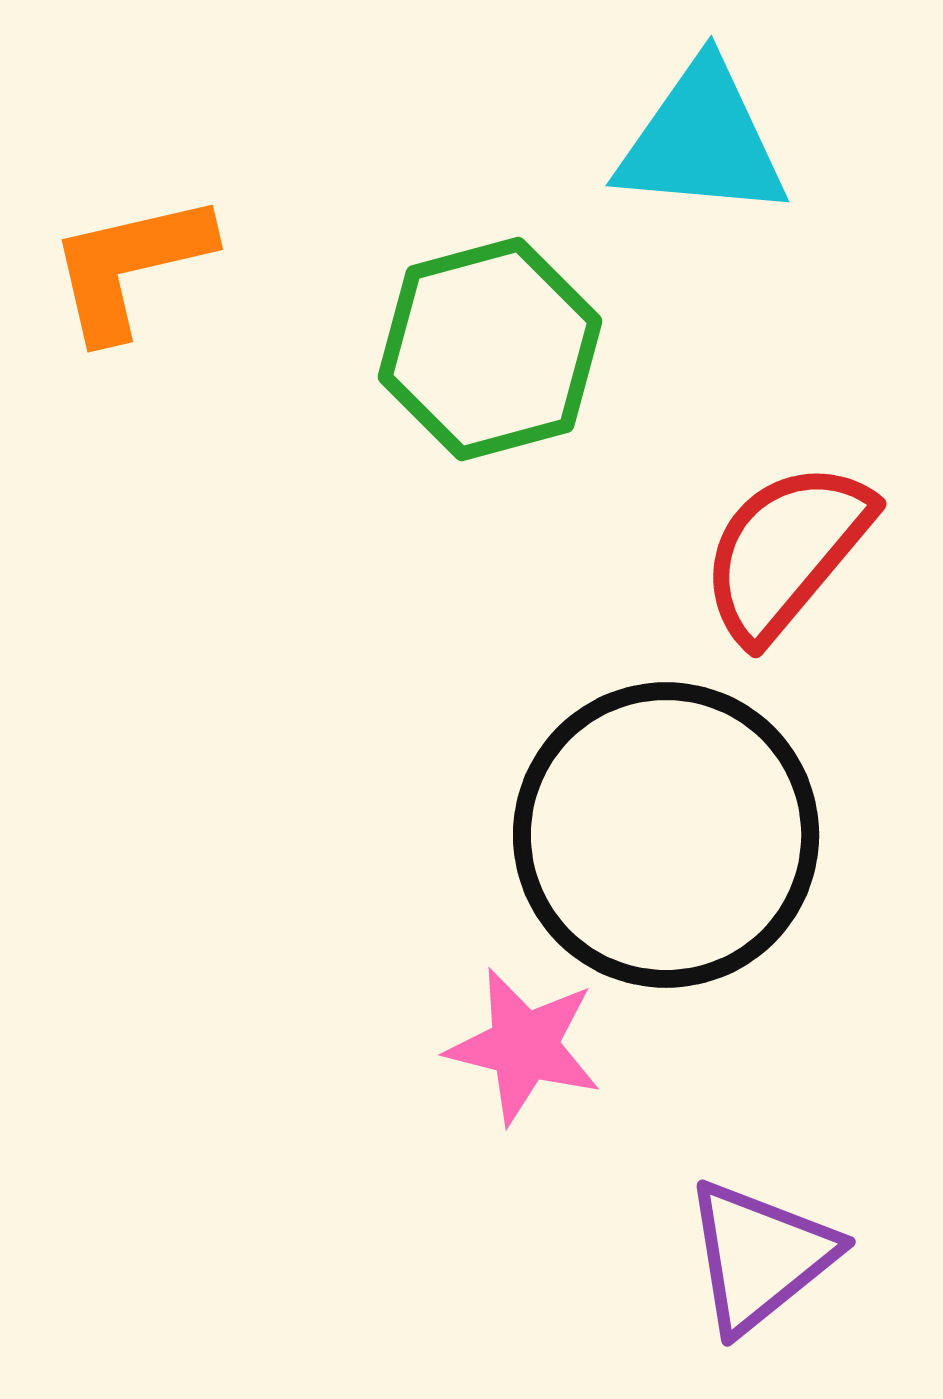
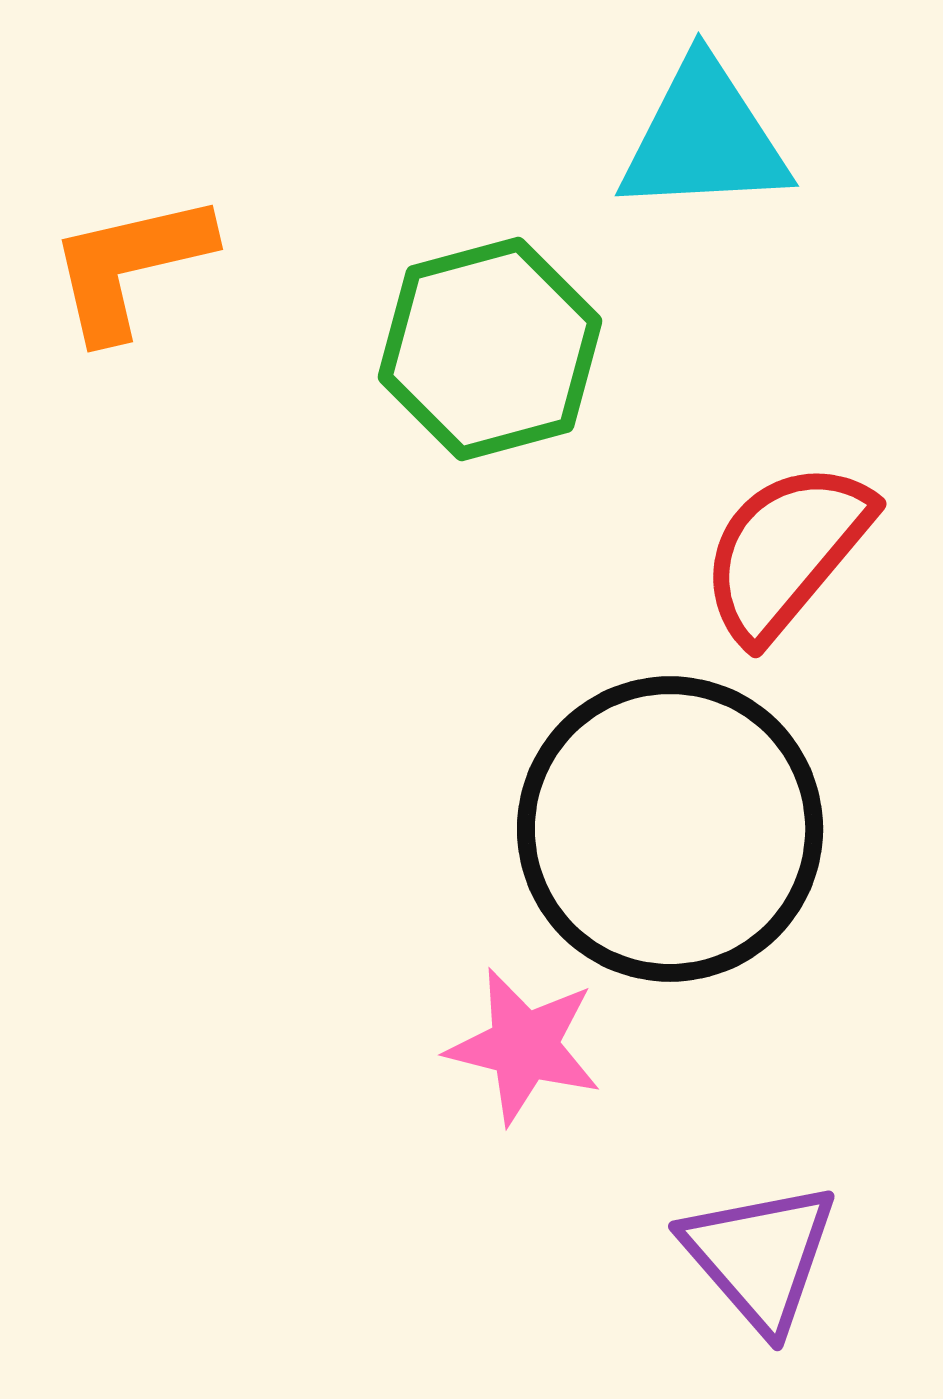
cyan triangle: moved 2 px right, 3 px up; rotated 8 degrees counterclockwise
black circle: moved 4 px right, 6 px up
purple triangle: rotated 32 degrees counterclockwise
